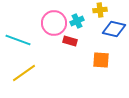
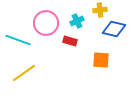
pink circle: moved 8 px left
